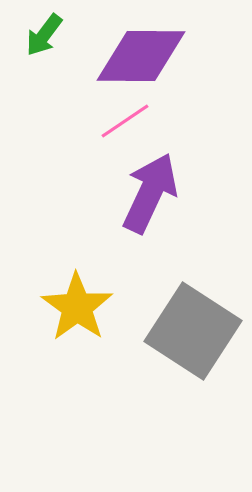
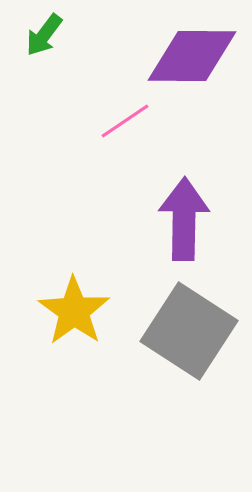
purple diamond: moved 51 px right
purple arrow: moved 34 px right, 26 px down; rotated 24 degrees counterclockwise
yellow star: moved 3 px left, 4 px down
gray square: moved 4 px left
